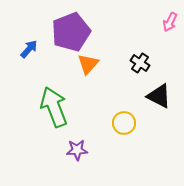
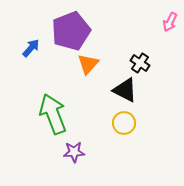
purple pentagon: moved 1 px up
blue arrow: moved 2 px right, 1 px up
black triangle: moved 34 px left, 6 px up
green arrow: moved 1 px left, 7 px down
purple star: moved 3 px left, 2 px down
